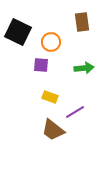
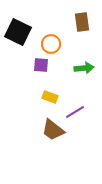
orange circle: moved 2 px down
